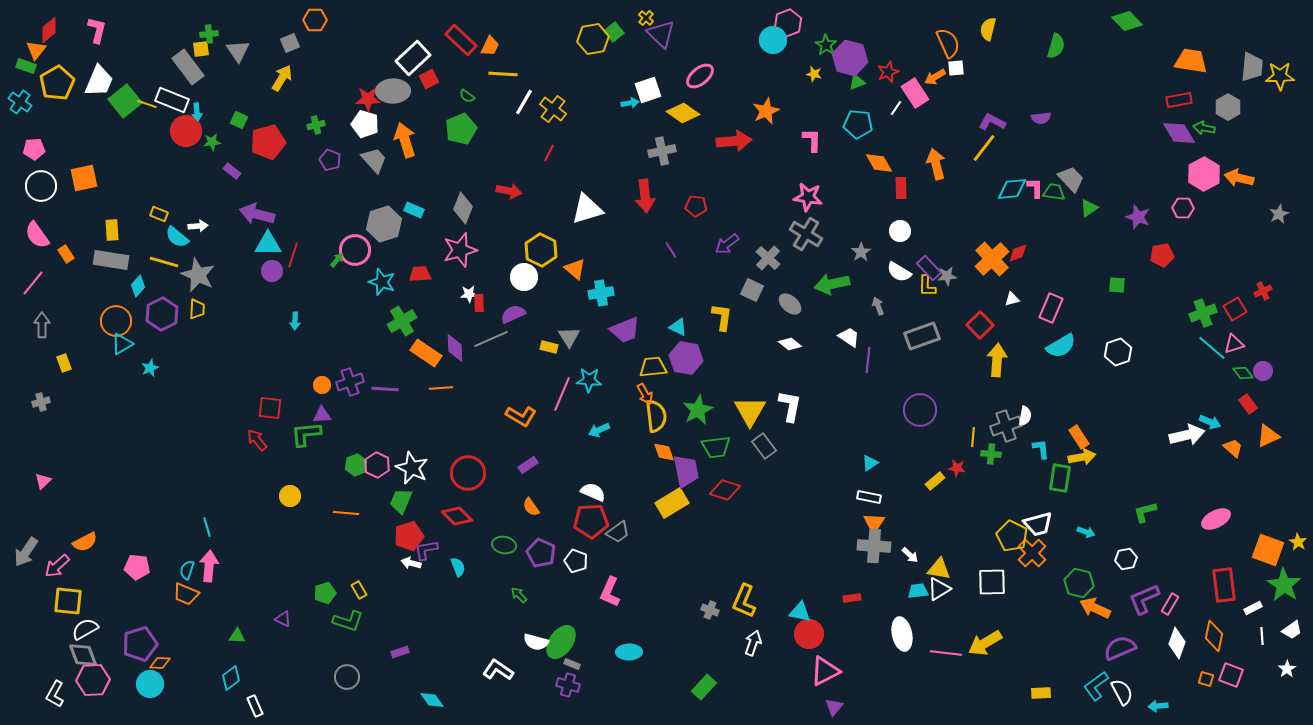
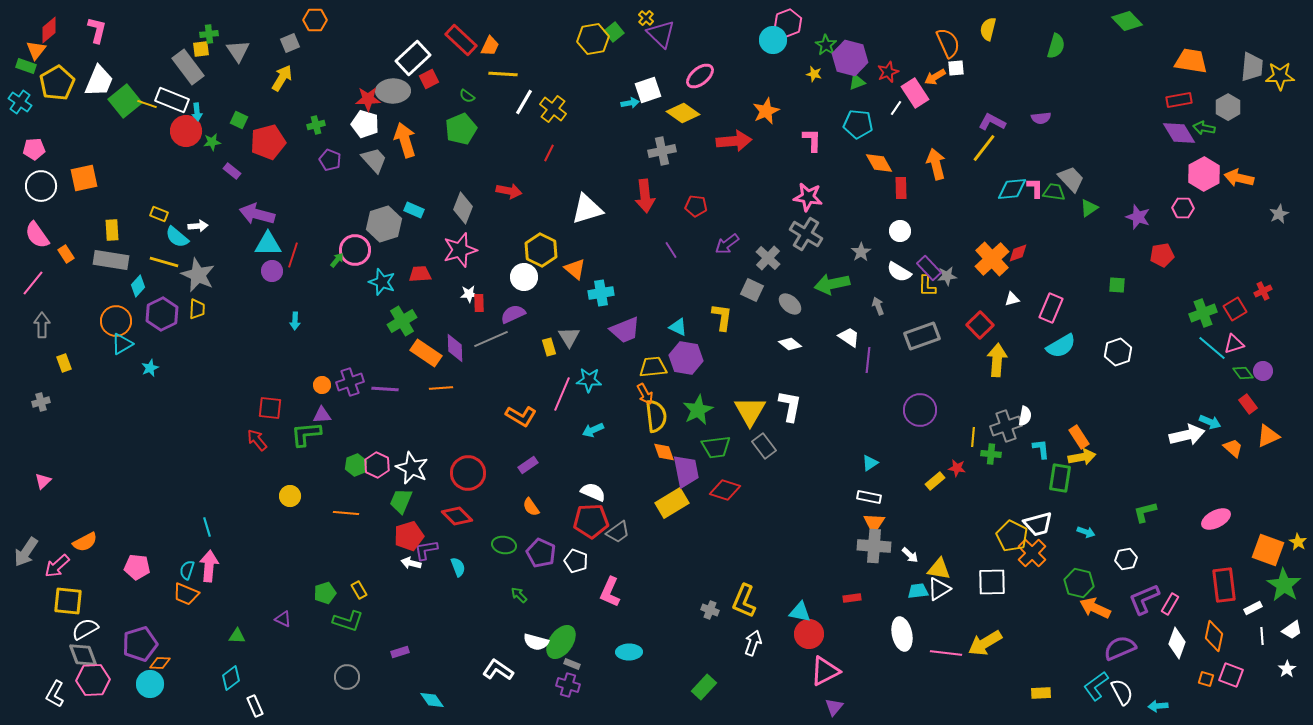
yellow rectangle at (549, 347): rotated 60 degrees clockwise
cyan arrow at (599, 430): moved 6 px left
